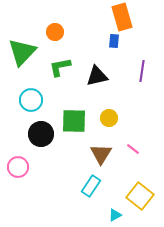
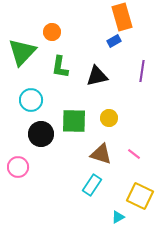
orange circle: moved 3 px left
blue rectangle: rotated 56 degrees clockwise
green L-shape: rotated 70 degrees counterclockwise
pink line: moved 1 px right, 5 px down
brown triangle: rotated 45 degrees counterclockwise
cyan rectangle: moved 1 px right, 1 px up
yellow square: rotated 12 degrees counterclockwise
cyan triangle: moved 3 px right, 2 px down
